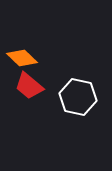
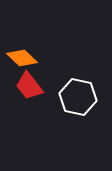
red trapezoid: rotated 12 degrees clockwise
